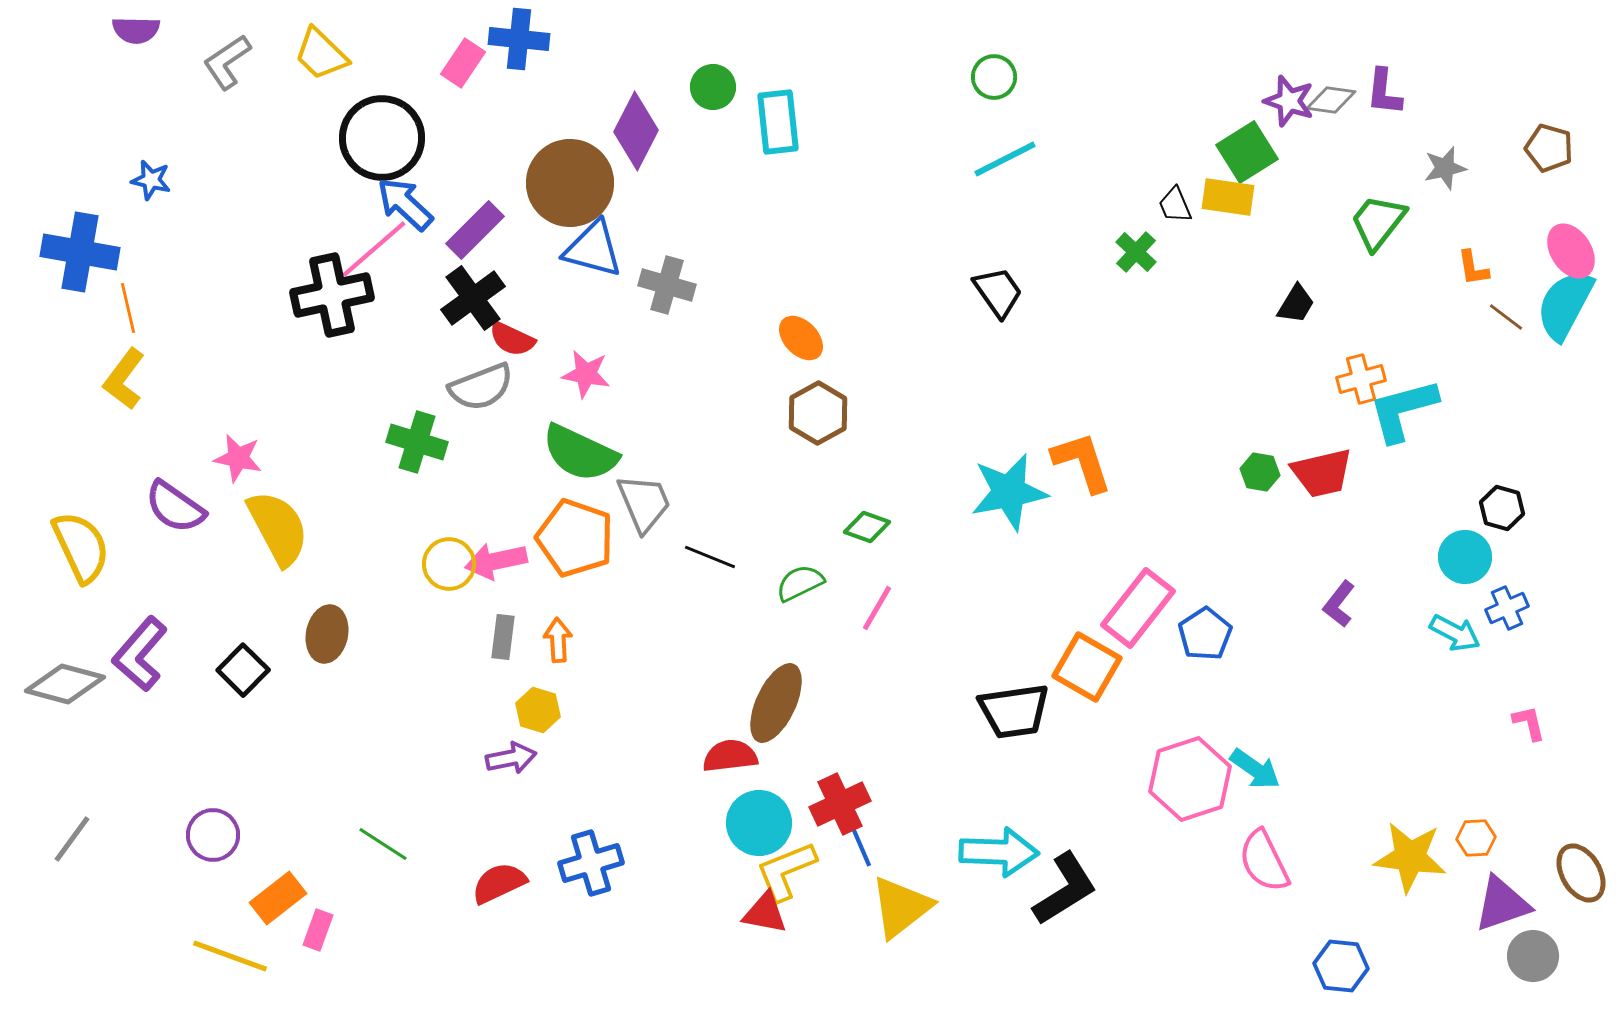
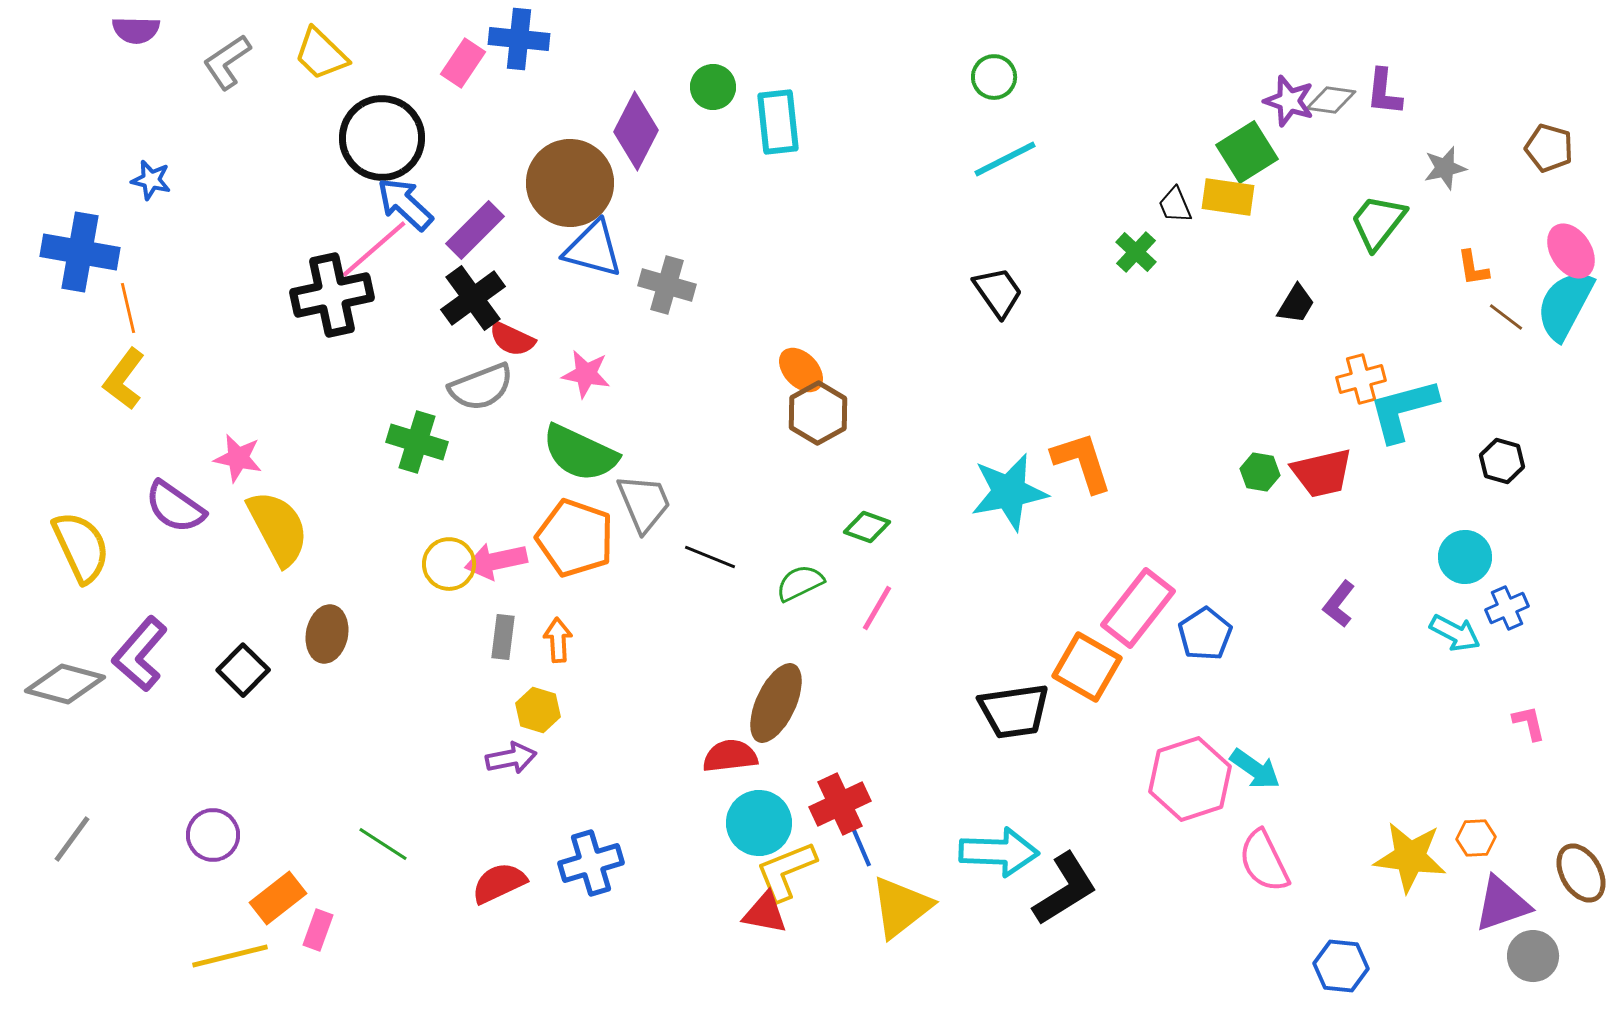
orange ellipse at (801, 338): moved 32 px down
black hexagon at (1502, 508): moved 47 px up
yellow line at (230, 956): rotated 34 degrees counterclockwise
